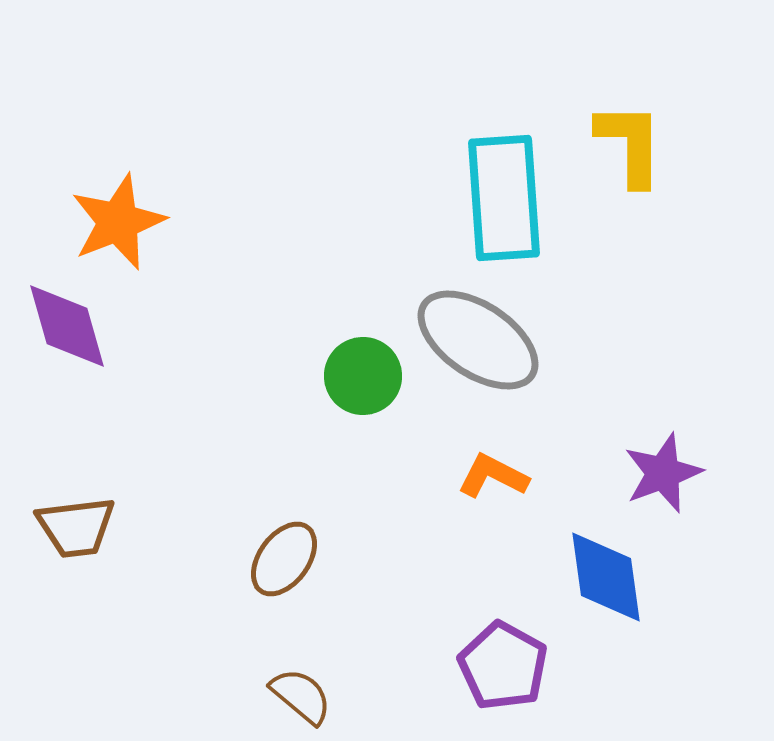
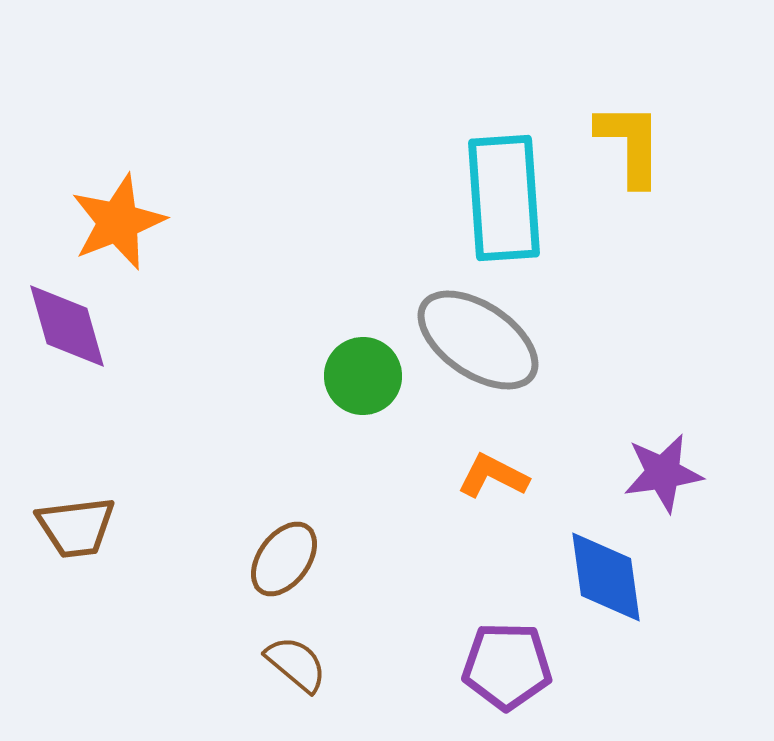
purple star: rotated 12 degrees clockwise
purple pentagon: moved 4 px right; rotated 28 degrees counterclockwise
brown semicircle: moved 5 px left, 32 px up
